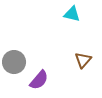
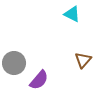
cyan triangle: rotated 12 degrees clockwise
gray circle: moved 1 px down
